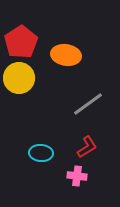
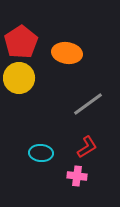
orange ellipse: moved 1 px right, 2 px up
